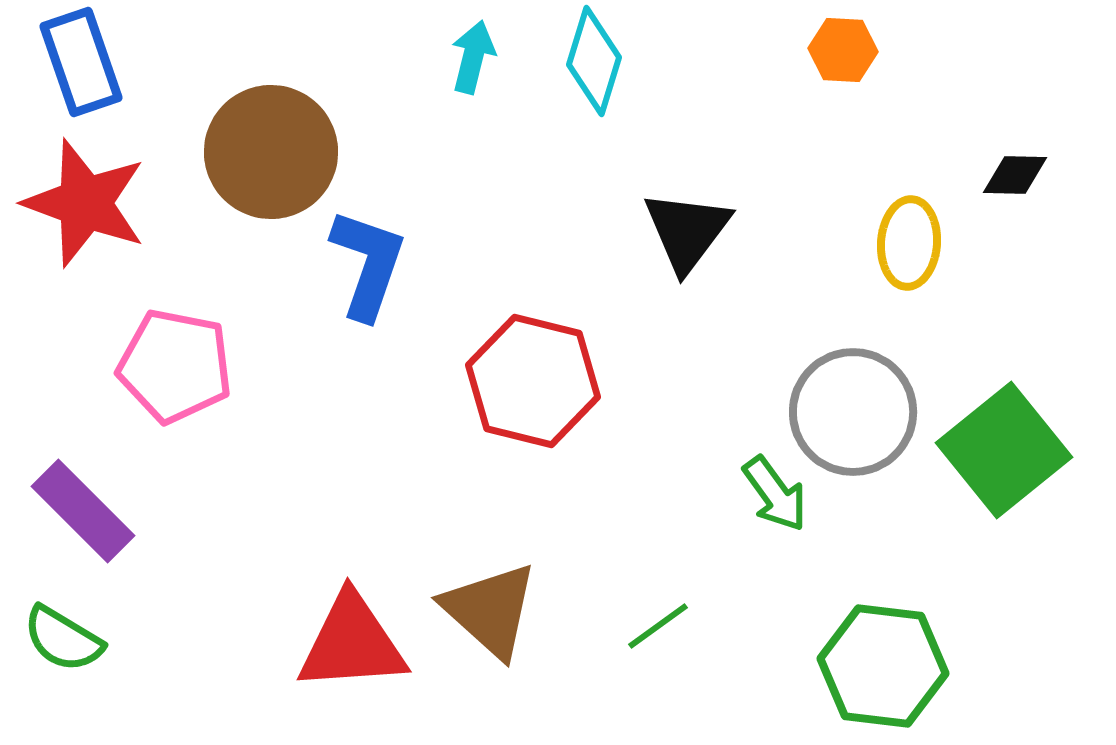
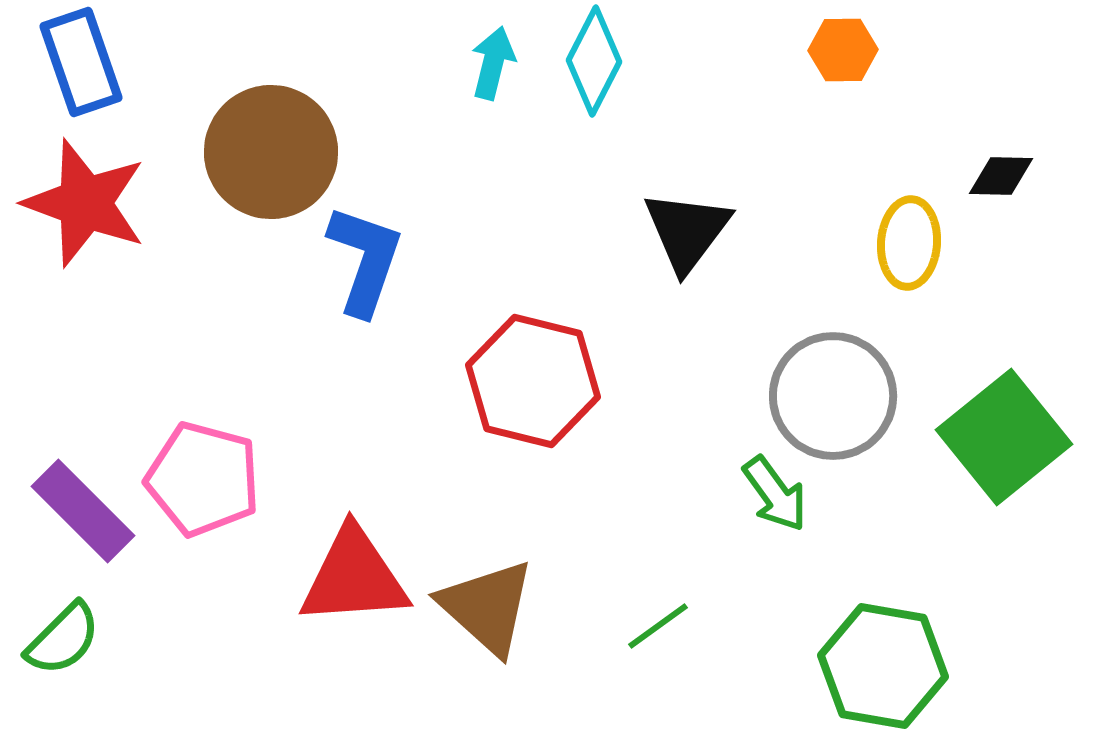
orange hexagon: rotated 4 degrees counterclockwise
cyan arrow: moved 20 px right, 6 px down
cyan diamond: rotated 10 degrees clockwise
black diamond: moved 14 px left, 1 px down
blue L-shape: moved 3 px left, 4 px up
pink pentagon: moved 28 px right, 113 px down; rotated 4 degrees clockwise
gray circle: moved 20 px left, 16 px up
green square: moved 13 px up
brown triangle: moved 3 px left, 3 px up
green semicircle: rotated 76 degrees counterclockwise
red triangle: moved 2 px right, 66 px up
green hexagon: rotated 3 degrees clockwise
